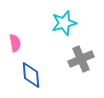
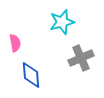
cyan star: moved 2 px left, 1 px up
gray cross: moved 1 px up
